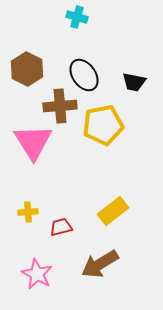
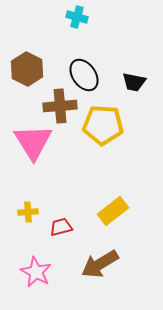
yellow pentagon: rotated 15 degrees clockwise
pink star: moved 1 px left, 2 px up
